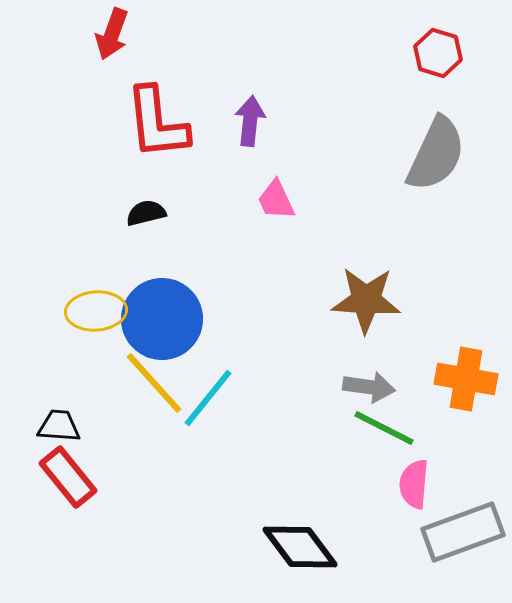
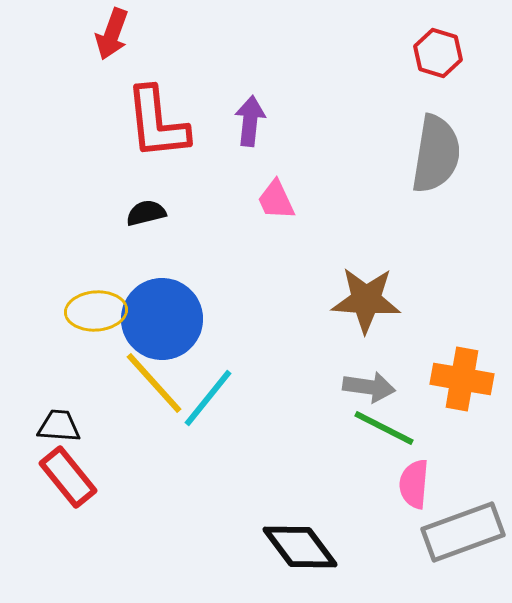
gray semicircle: rotated 16 degrees counterclockwise
orange cross: moved 4 px left
